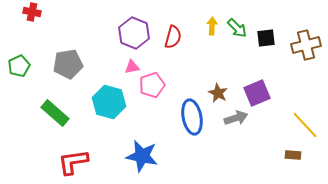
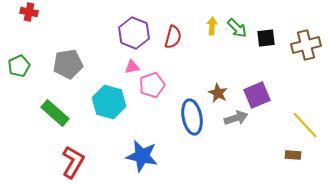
red cross: moved 3 px left
purple square: moved 2 px down
red L-shape: rotated 128 degrees clockwise
